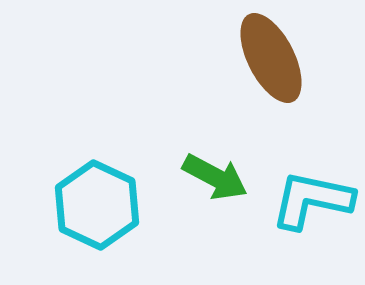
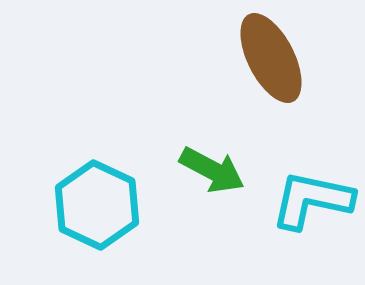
green arrow: moved 3 px left, 7 px up
